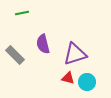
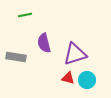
green line: moved 3 px right, 2 px down
purple semicircle: moved 1 px right, 1 px up
gray rectangle: moved 1 px right, 2 px down; rotated 36 degrees counterclockwise
cyan circle: moved 2 px up
